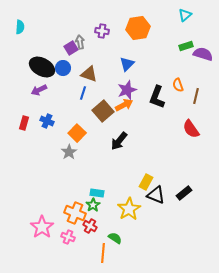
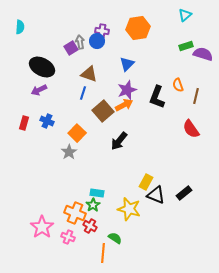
blue circle: moved 34 px right, 27 px up
yellow star: rotated 25 degrees counterclockwise
